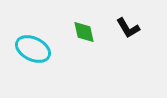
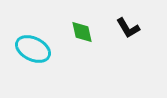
green diamond: moved 2 px left
